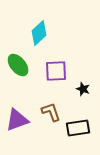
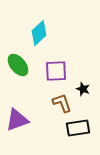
brown L-shape: moved 11 px right, 9 px up
